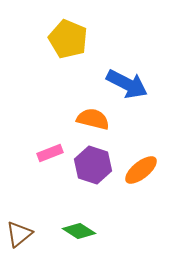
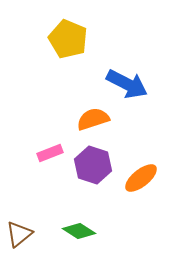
orange semicircle: rotated 32 degrees counterclockwise
orange ellipse: moved 8 px down
